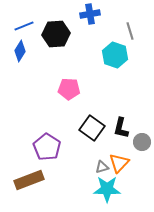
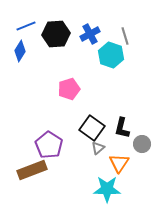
blue cross: moved 20 px down; rotated 18 degrees counterclockwise
blue line: moved 2 px right
gray line: moved 5 px left, 5 px down
cyan hexagon: moved 4 px left
pink pentagon: rotated 20 degrees counterclockwise
black L-shape: moved 1 px right
gray circle: moved 2 px down
purple pentagon: moved 2 px right, 2 px up
orange triangle: rotated 10 degrees counterclockwise
gray triangle: moved 4 px left, 19 px up; rotated 24 degrees counterclockwise
brown rectangle: moved 3 px right, 10 px up
